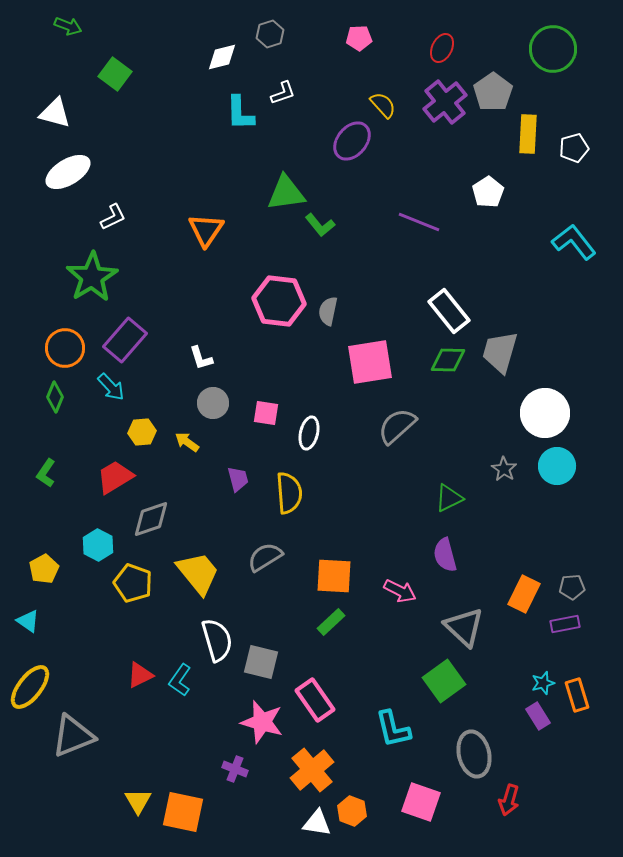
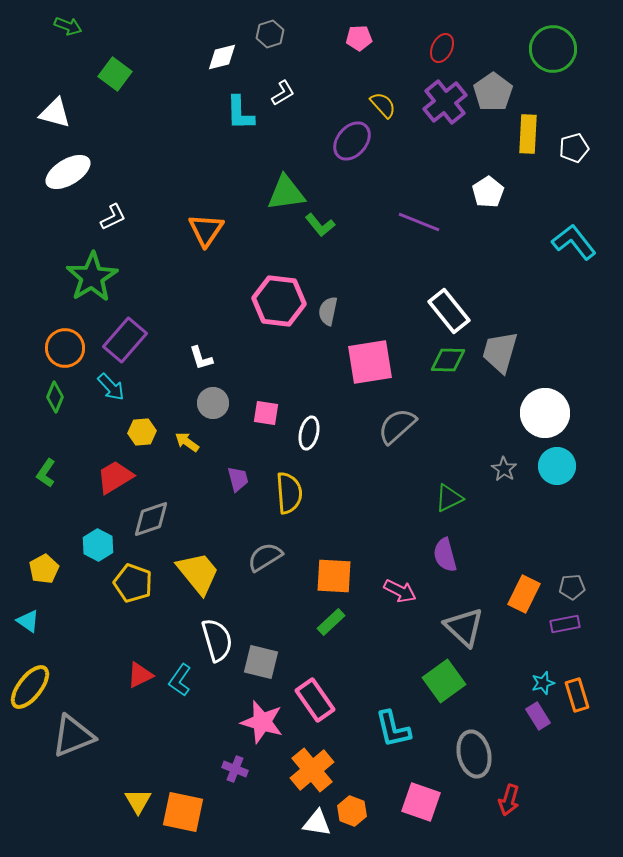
white L-shape at (283, 93): rotated 12 degrees counterclockwise
